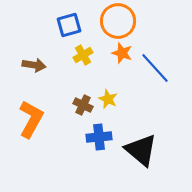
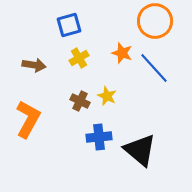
orange circle: moved 37 px right
yellow cross: moved 4 px left, 3 px down
blue line: moved 1 px left
yellow star: moved 1 px left, 3 px up
brown cross: moved 3 px left, 4 px up
orange L-shape: moved 3 px left
black triangle: moved 1 px left
